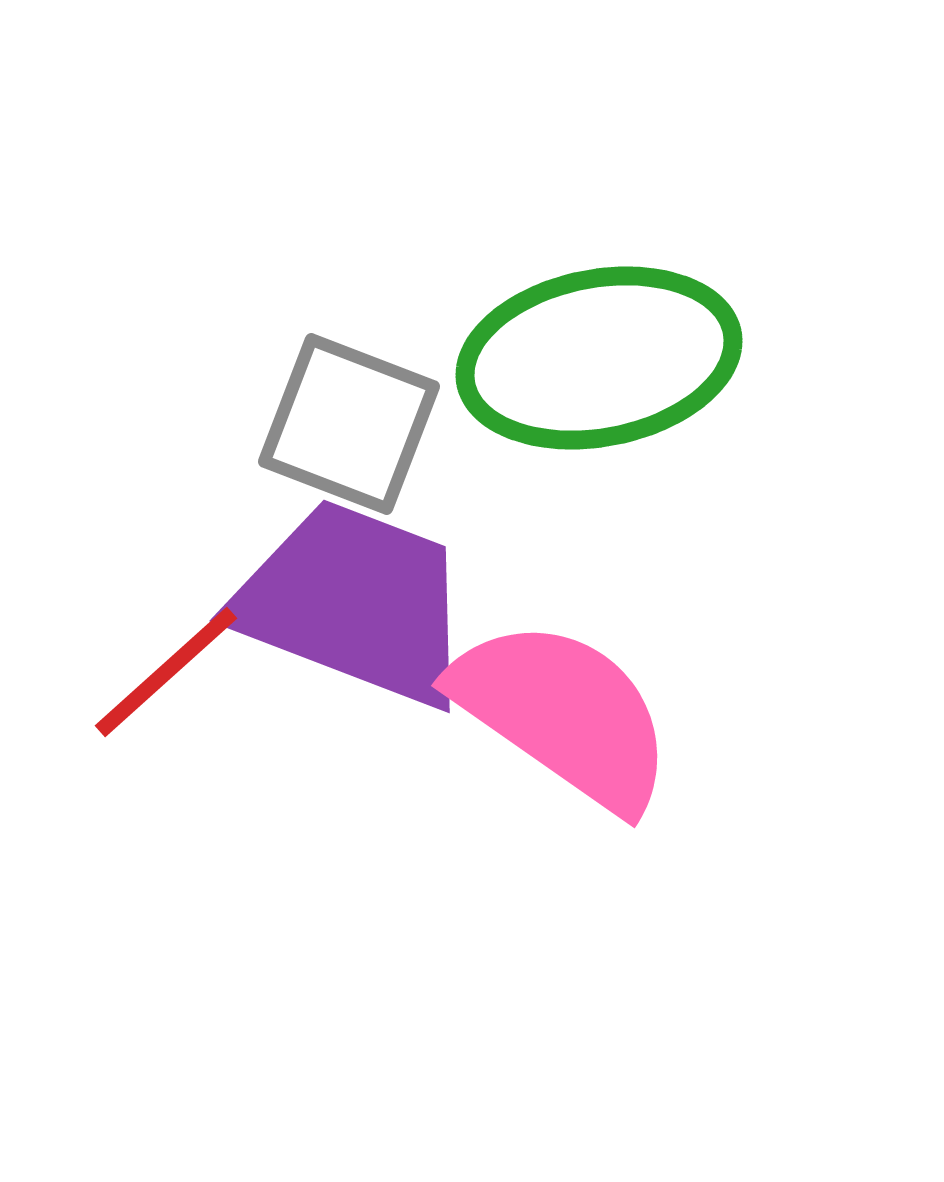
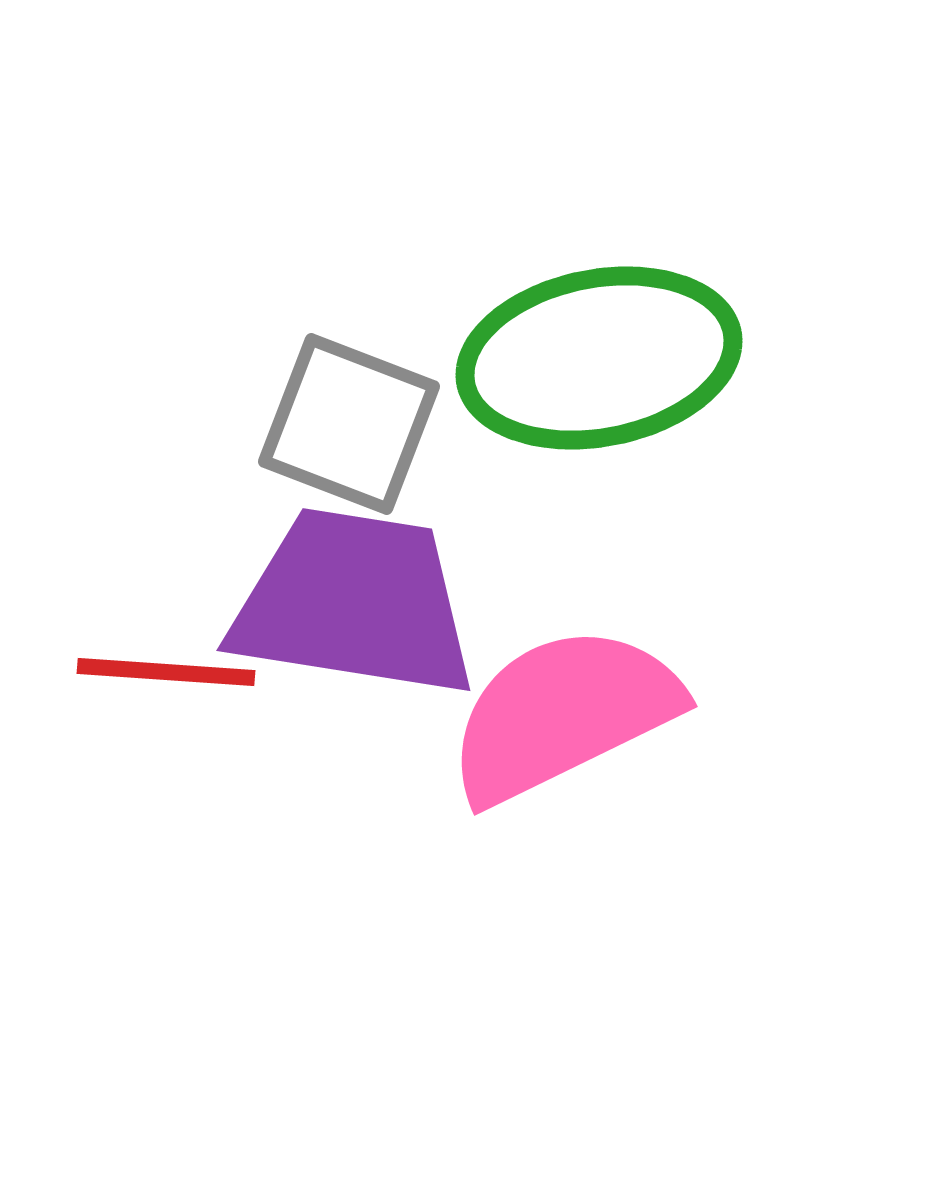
purple trapezoid: rotated 12 degrees counterclockwise
red line: rotated 46 degrees clockwise
pink semicircle: rotated 61 degrees counterclockwise
